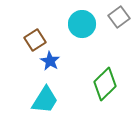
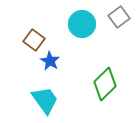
brown square: moved 1 px left; rotated 20 degrees counterclockwise
cyan trapezoid: rotated 68 degrees counterclockwise
